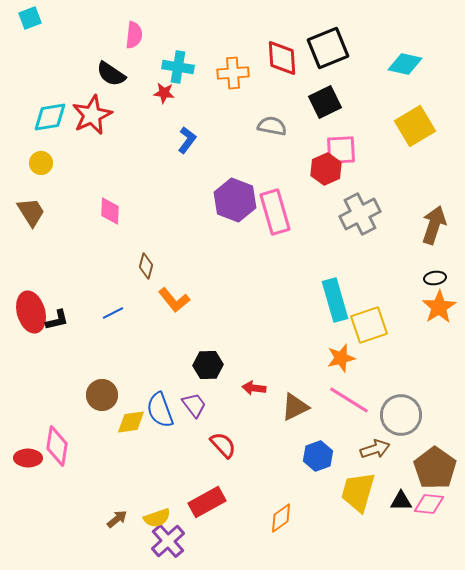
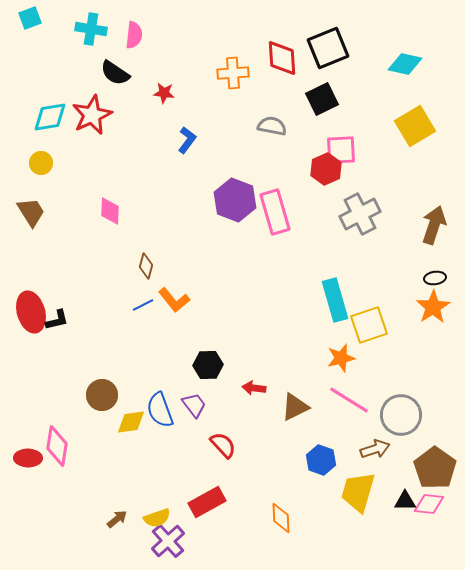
cyan cross at (178, 67): moved 87 px left, 38 px up
black semicircle at (111, 74): moved 4 px right, 1 px up
black square at (325, 102): moved 3 px left, 3 px up
orange star at (439, 307): moved 6 px left
blue line at (113, 313): moved 30 px right, 8 px up
blue hexagon at (318, 456): moved 3 px right, 4 px down; rotated 20 degrees counterclockwise
black triangle at (401, 501): moved 4 px right
orange diamond at (281, 518): rotated 56 degrees counterclockwise
